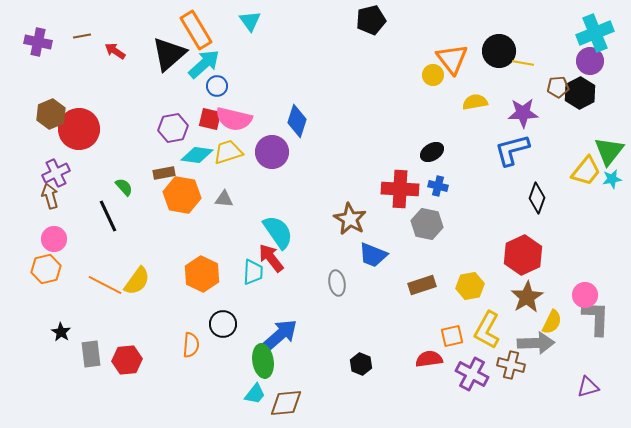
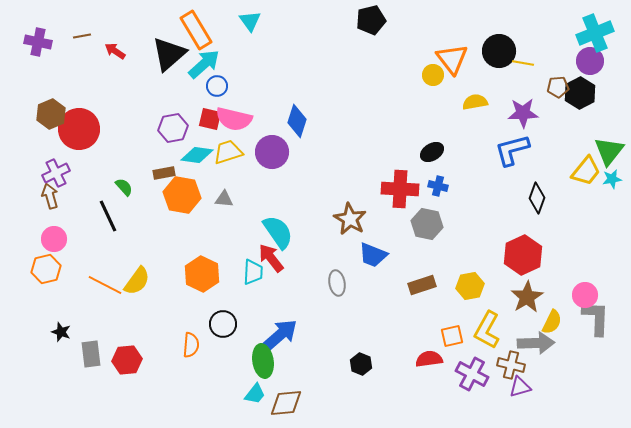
black star at (61, 332): rotated 12 degrees counterclockwise
purple triangle at (588, 387): moved 68 px left
